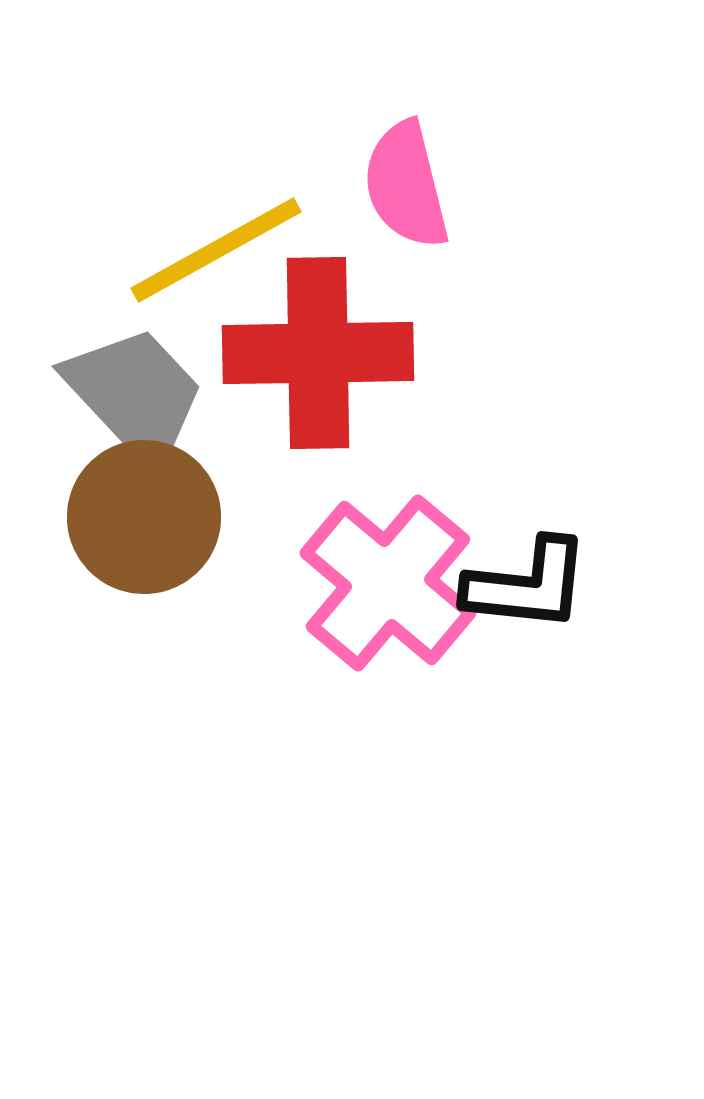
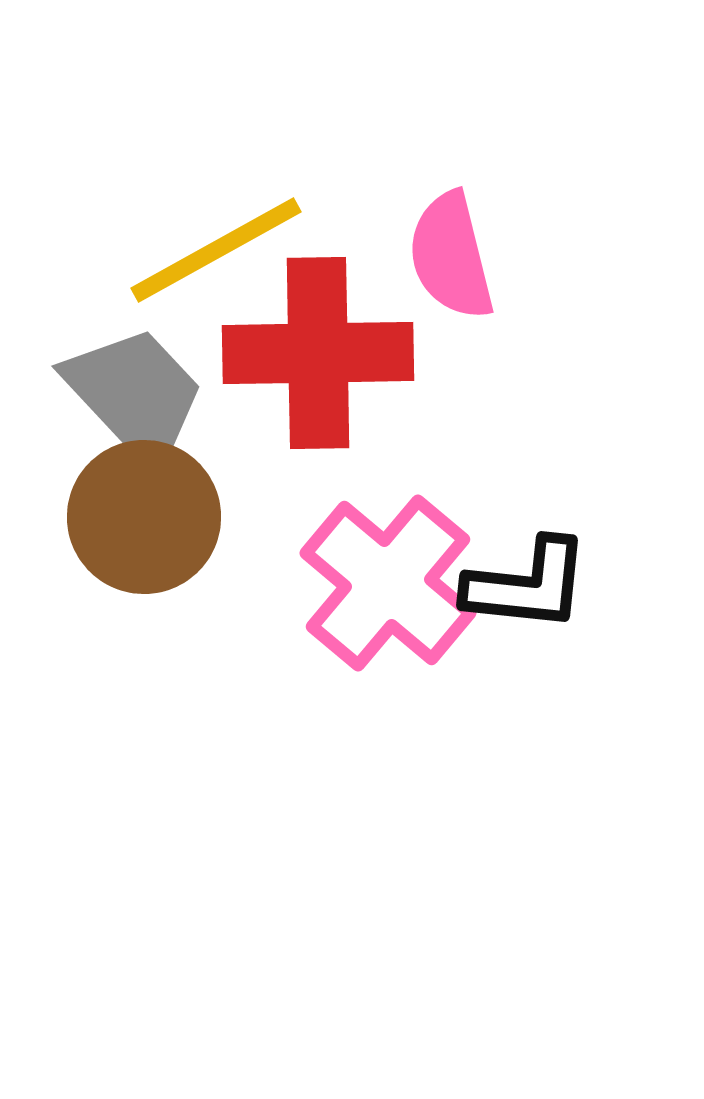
pink semicircle: moved 45 px right, 71 px down
